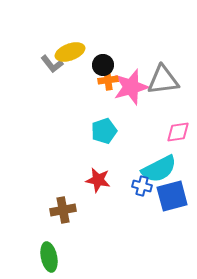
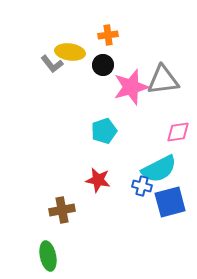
yellow ellipse: rotated 28 degrees clockwise
orange cross: moved 45 px up
blue square: moved 2 px left, 6 px down
brown cross: moved 1 px left
green ellipse: moved 1 px left, 1 px up
